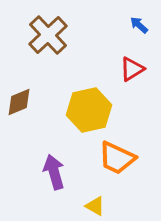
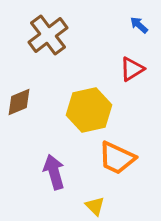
brown cross: rotated 6 degrees clockwise
yellow triangle: rotated 15 degrees clockwise
